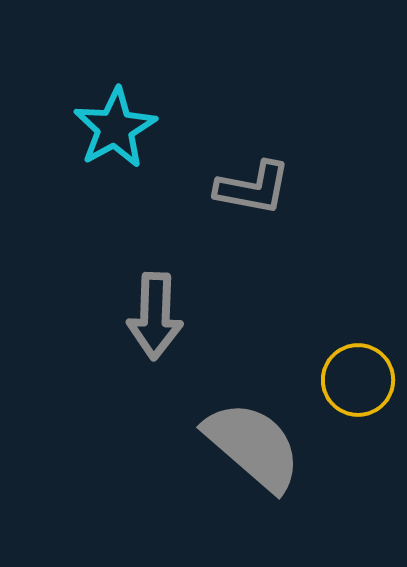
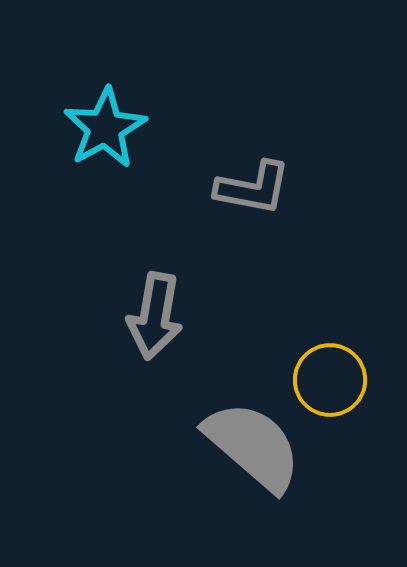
cyan star: moved 10 px left
gray arrow: rotated 8 degrees clockwise
yellow circle: moved 28 px left
